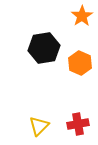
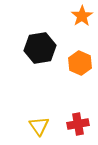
black hexagon: moved 4 px left
yellow triangle: rotated 20 degrees counterclockwise
